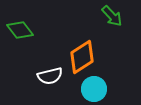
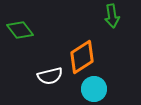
green arrow: rotated 35 degrees clockwise
